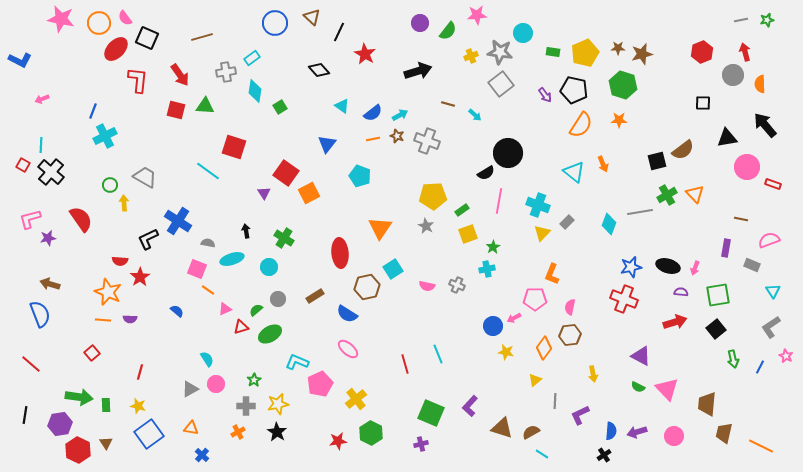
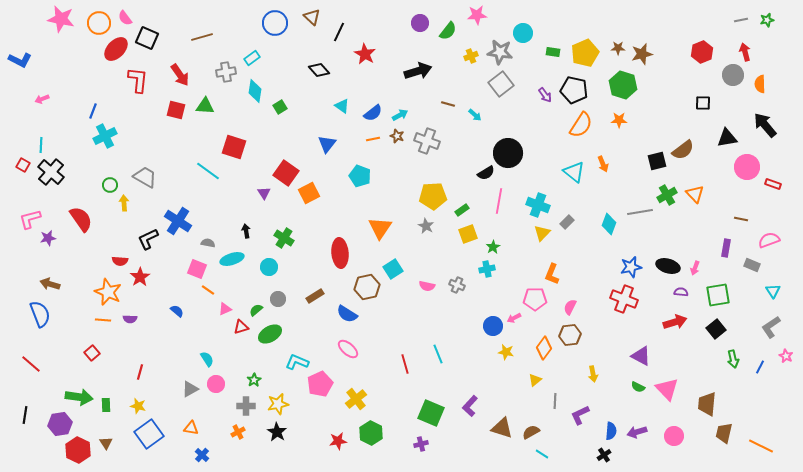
pink semicircle at (570, 307): rotated 14 degrees clockwise
